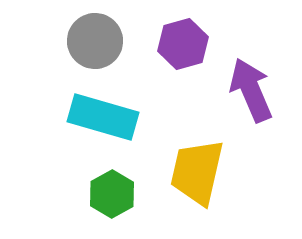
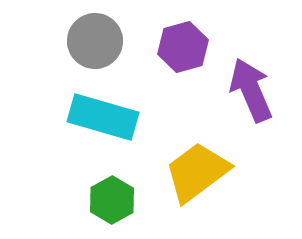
purple hexagon: moved 3 px down
yellow trapezoid: rotated 40 degrees clockwise
green hexagon: moved 6 px down
